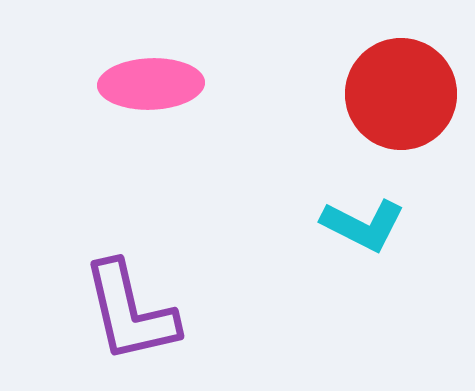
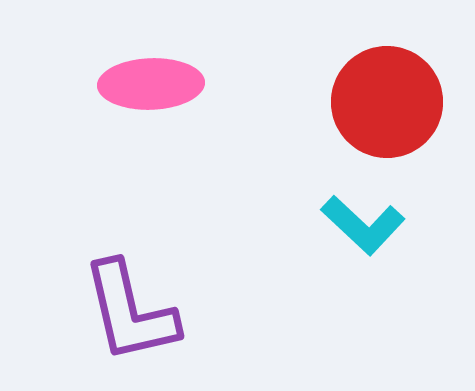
red circle: moved 14 px left, 8 px down
cyan L-shape: rotated 16 degrees clockwise
